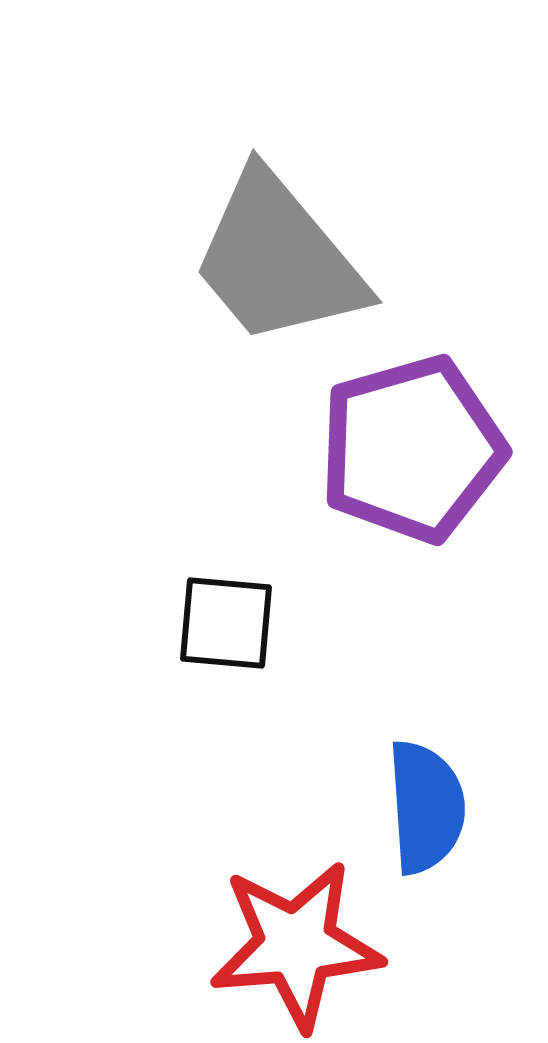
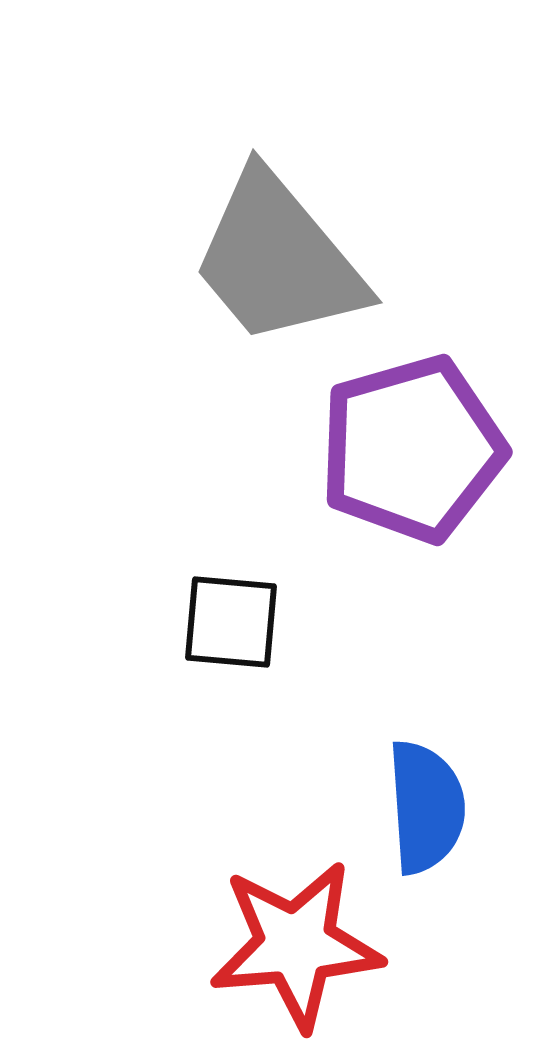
black square: moved 5 px right, 1 px up
